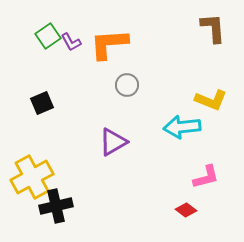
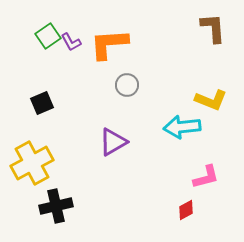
yellow cross: moved 14 px up
red diamond: rotated 65 degrees counterclockwise
